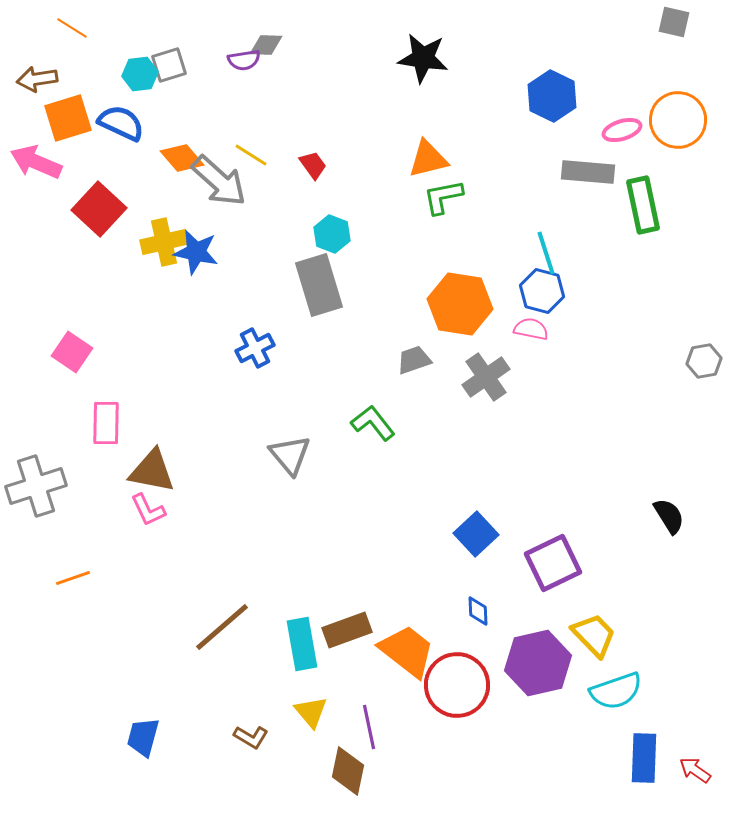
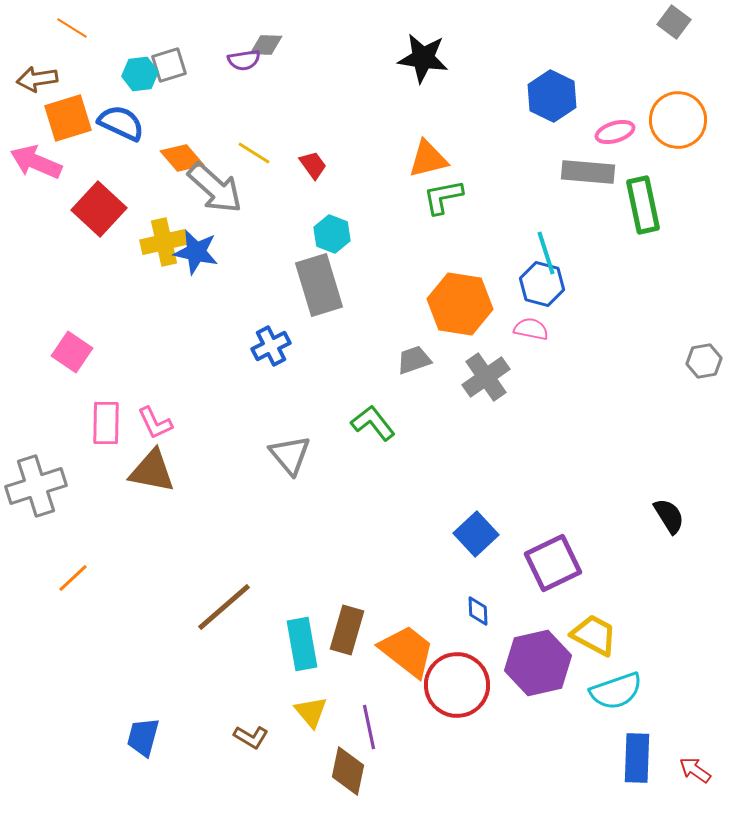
gray square at (674, 22): rotated 24 degrees clockwise
pink ellipse at (622, 130): moved 7 px left, 2 px down
yellow line at (251, 155): moved 3 px right, 2 px up
gray arrow at (219, 181): moved 4 px left, 7 px down
blue hexagon at (542, 291): moved 7 px up
blue cross at (255, 348): moved 16 px right, 2 px up
pink L-shape at (148, 510): moved 7 px right, 87 px up
orange line at (73, 578): rotated 24 degrees counterclockwise
brown line at (222, 627): moved 2 px right, 20 px up
brown rectangle at (347, 630): rotated 54 degrees counterclockwise
yellow trapezoid at (594, 635): rotated 18 degrees counterclockwise
blue rectangle at (644, 758): moved 7 px left
